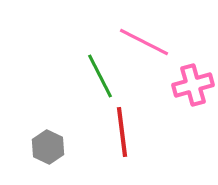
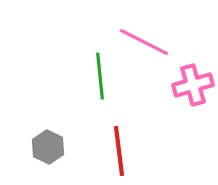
green line: rotated 21 degrees clockwise
red line: moved 3 px left, 19 px down
